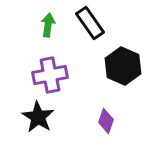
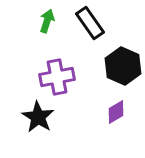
green arrow: moved 1 px left, 4 px up; rotated 10 degrees clockwise
purple cross: moved 7 px right, 2 px down
purple diamond: moved 10 px right, 9 px up; rotated 40 degrees clockwise
